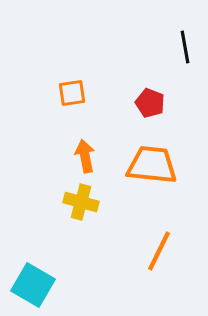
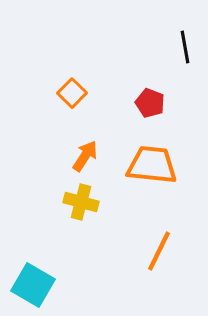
orange square: rotated 36 degrees counterclockwise
orange arrow: rotated 44 degrees clockwise
